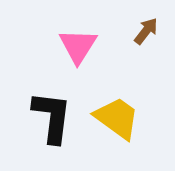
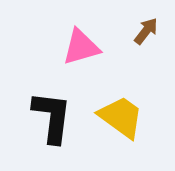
pink triangle: moved 3 px right, 1 px down; rotated 42 degrees clockwise
yellow trapezoid: moved 4 px right, 1 px up
